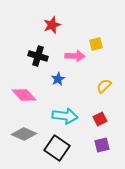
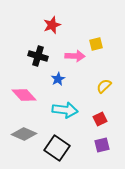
cyan arrow: moved 6 px up
